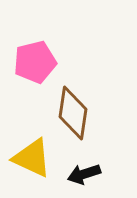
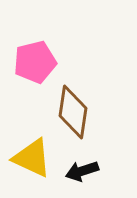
brown diamond: moved 1 px up
black arrow: moved 2 px left, 3 px up
